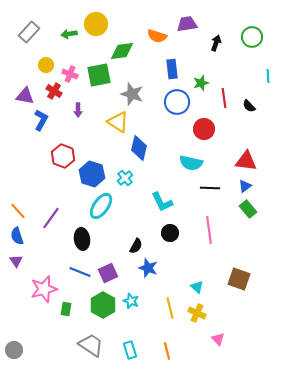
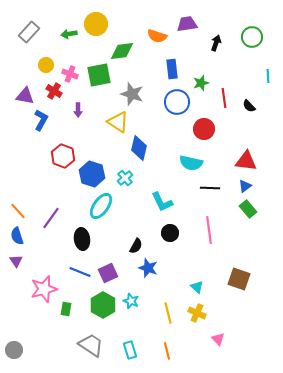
yellow line at (170, 308): moved 2 px left, 5 px down
